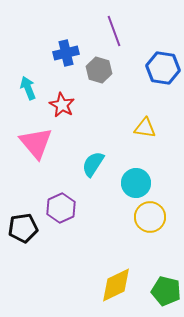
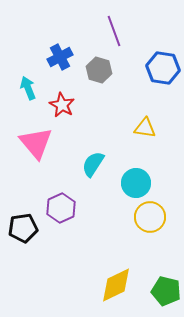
blue cross: moved 6 px left, 4 px down; rotated 15 degrees counterclockwise
